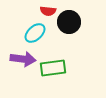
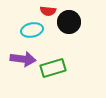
cyan ellipse: moved 3 px left, 3 px up; rotated 30 degrees clockwise
green rectangle: rotated 10 degrees counterclockwise
